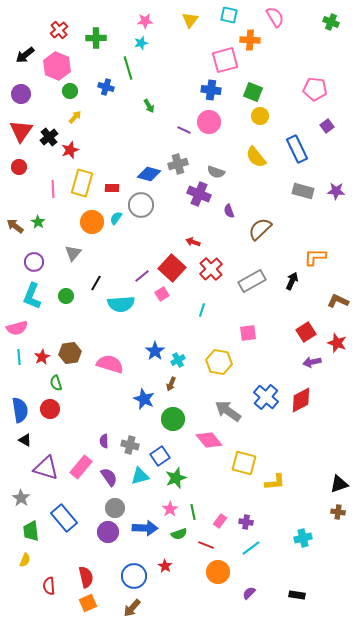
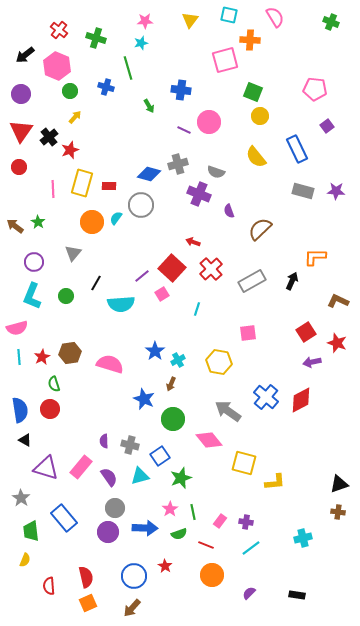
red cross at (59, 30): rotated 12 degrees counterclockwise
green cross at (96, 38): rotated 18 degrees clockwise
blue cross at (211, 90): moved 30 px left
red rectangle at (112, 188): moved 3 px left, 2 px up
cyan line at (202, 310): moved 5 px left, 1 px up
green semicircle at (56, 383): moved 2 px left, 1 px down
green star at (176, 478): moved 5 px right
orange circle at (218, 572): moved 6 px left, 3 px down
